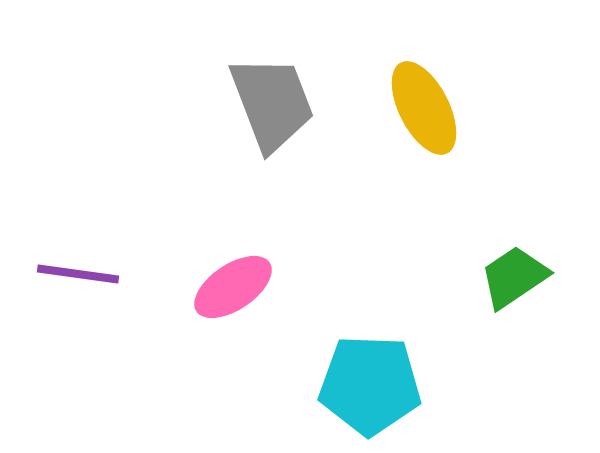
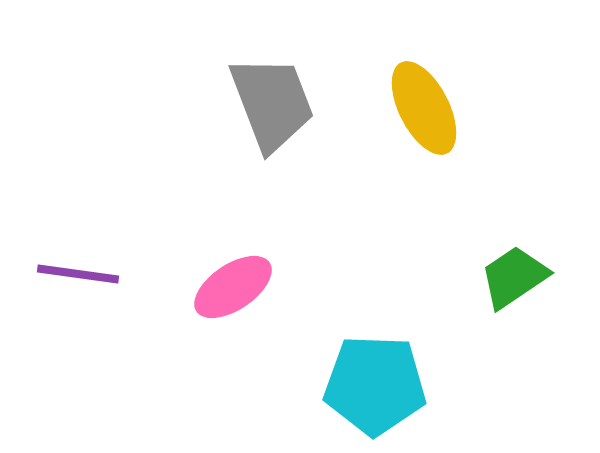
cyan pentagon: moved 5 px right
